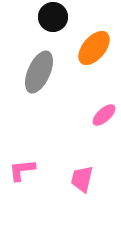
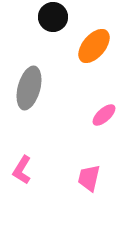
orange ellipse: moved 2 px up
gray ellipse: moved 10 px left, 16 px down; rotated 9 degrees counterclockwise
pink L-shape: rotated 52 degrees counterclockwise
pink trapezoid: moved 7 px right, 1 px up
